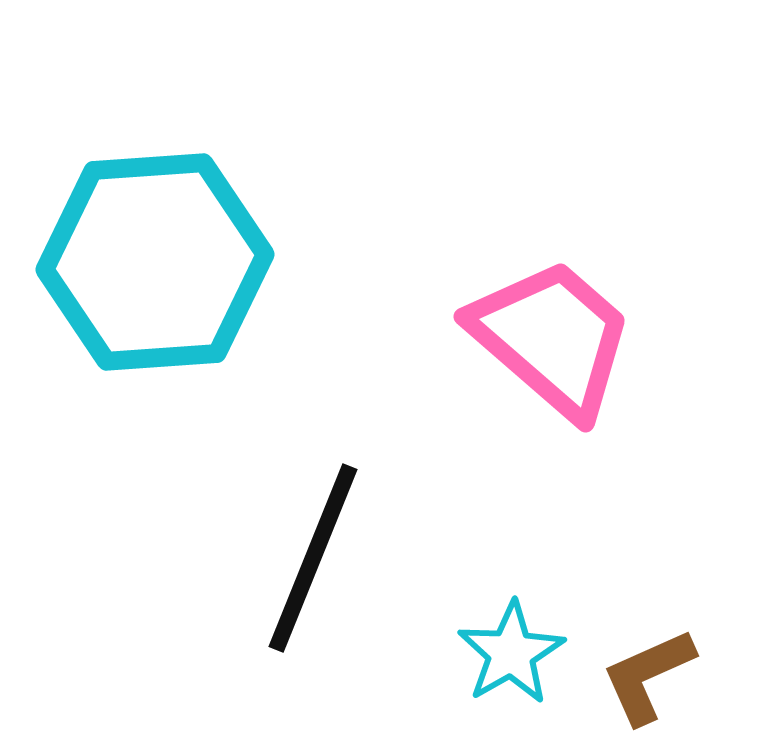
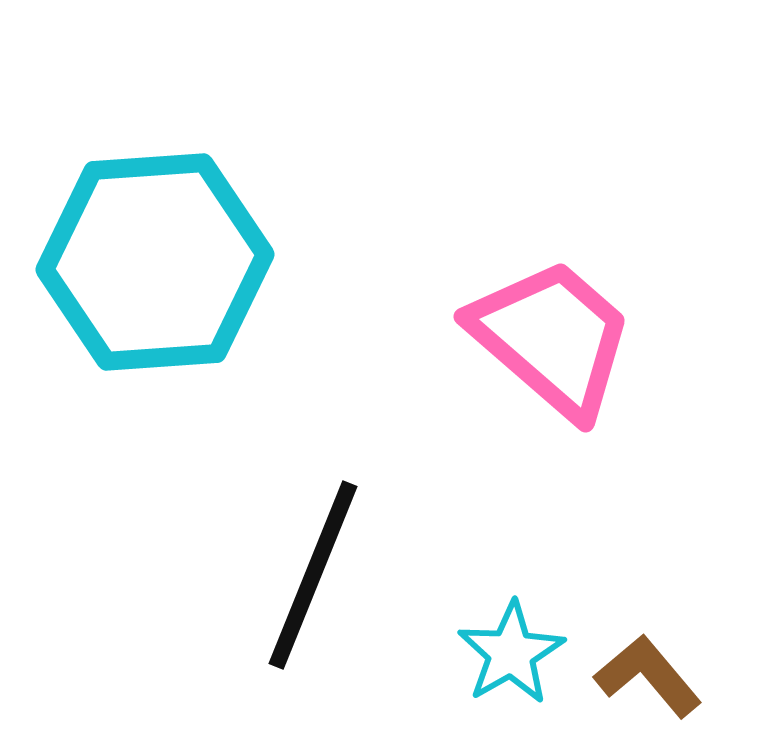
black line: moved 17 px down
brown L-shape: rotated 74 degrees clockwise
